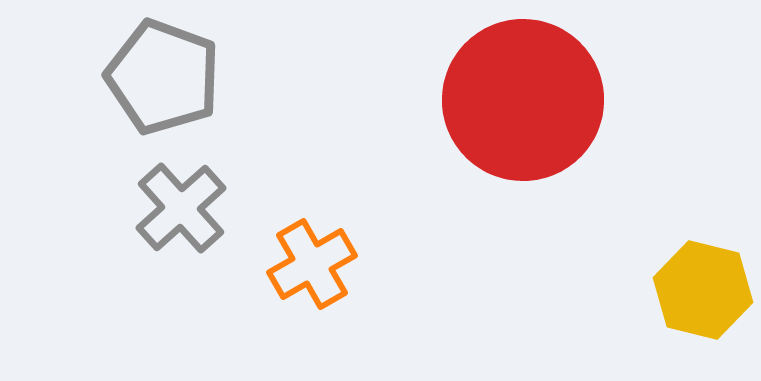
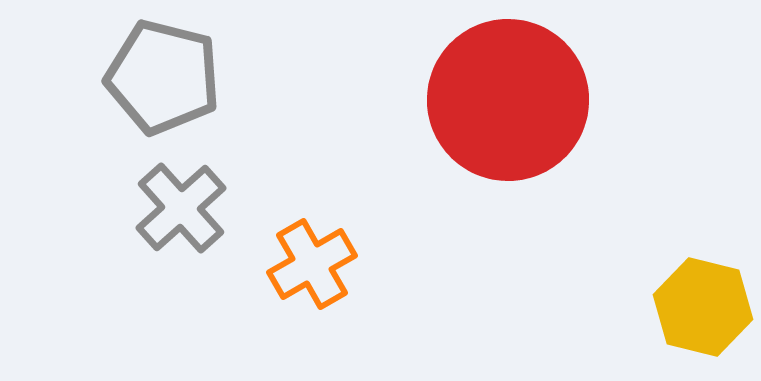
gray pentagon: rotated 6 degrees counterclockwise
red circle: moved 15 px left
yellow hexagon: moved 17 px down
